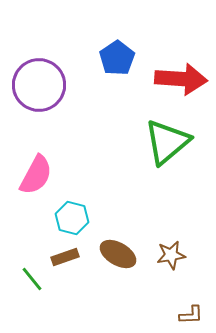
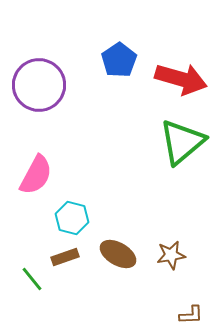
blue pentagon: moved 2 px right, 2 px down
red arrow: rotated 12 degrees clockwise
green triangle: moved 15 px right
